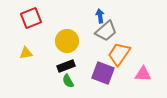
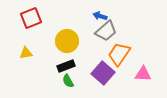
blue arrow: rotated 64 degrees counterclockwise
purple square: rotated 20 degrees clockwise
